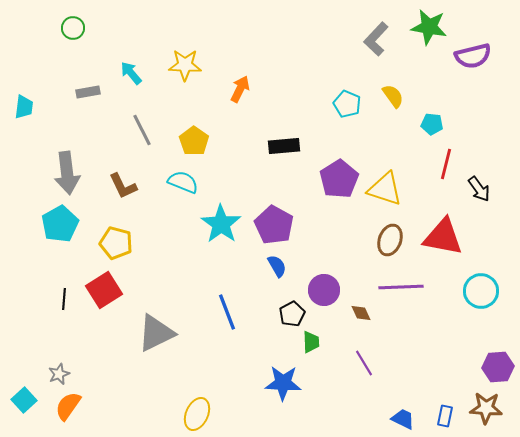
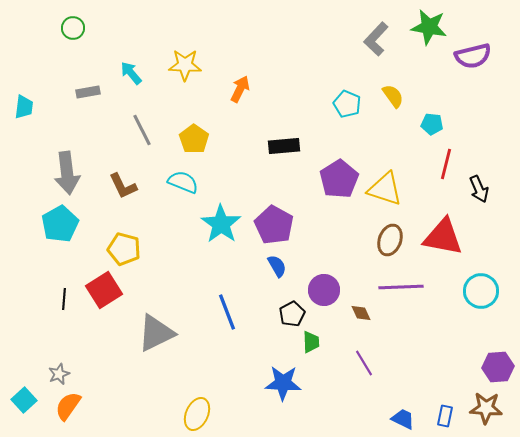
yellow pentagon at (194, 141): moved 2 px up
black arrow at (479, 189): rotated 12 degrees clockwise
yellow pentagon at (116, 243): moved 8 px right, 6 px down
